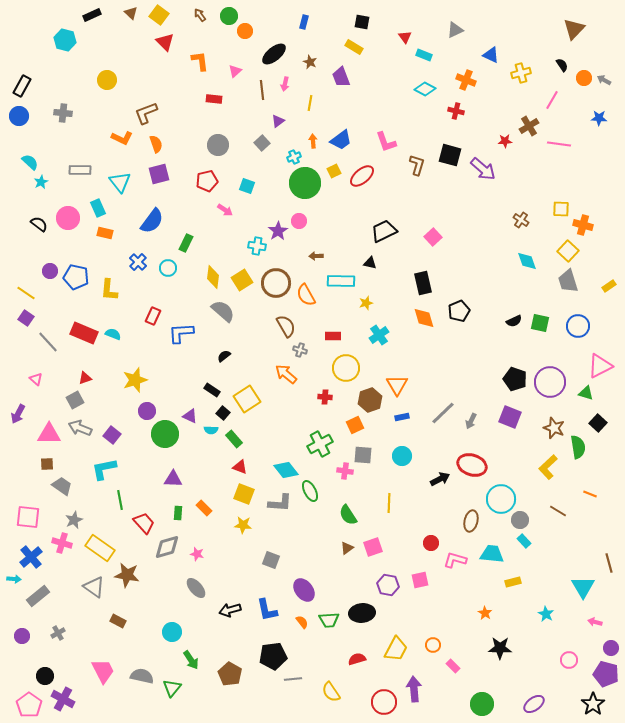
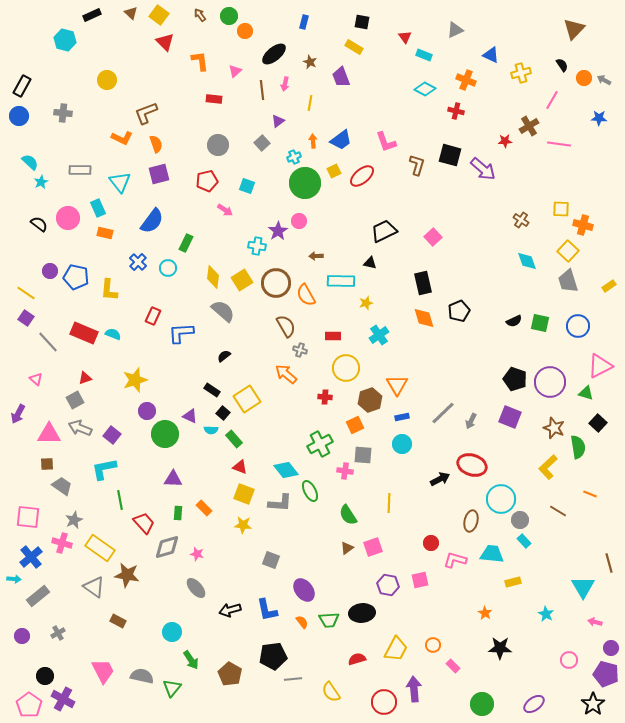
cyan circle at (402, 456): moved 12 px up
